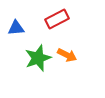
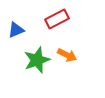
blue triangle: moved 2 px down; rotated 18 degrees counterclockwise
green star: moved 1 px left, 2 px down
